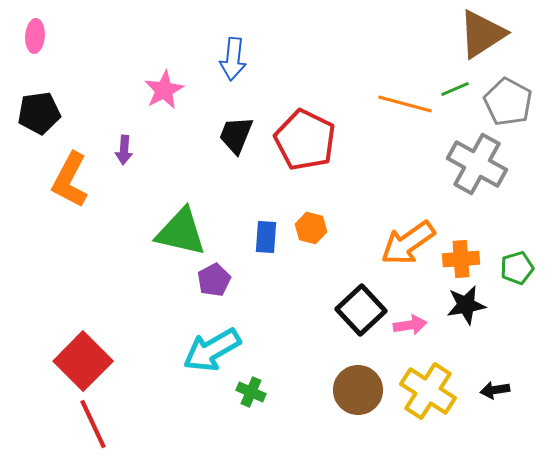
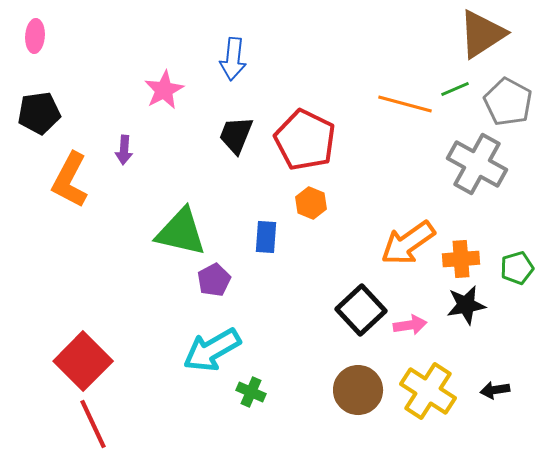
orange hexagon: moved 25 px up; rotated 8 degrees clockwise
